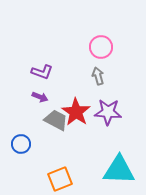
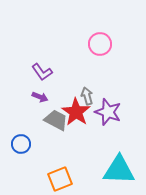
pink circle: moved 1 px left, 3 px up
purple L-shape: rotated 35 degrees clockwise
gray arrow: moved 11 px left, 20 px down
purple star: rotated 16 degrees clockwise
